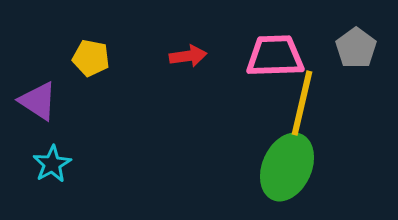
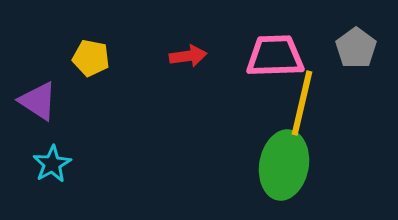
green ellipse: moved 3 px left, 2 px up; rotated 14 degrees counterclockwise
